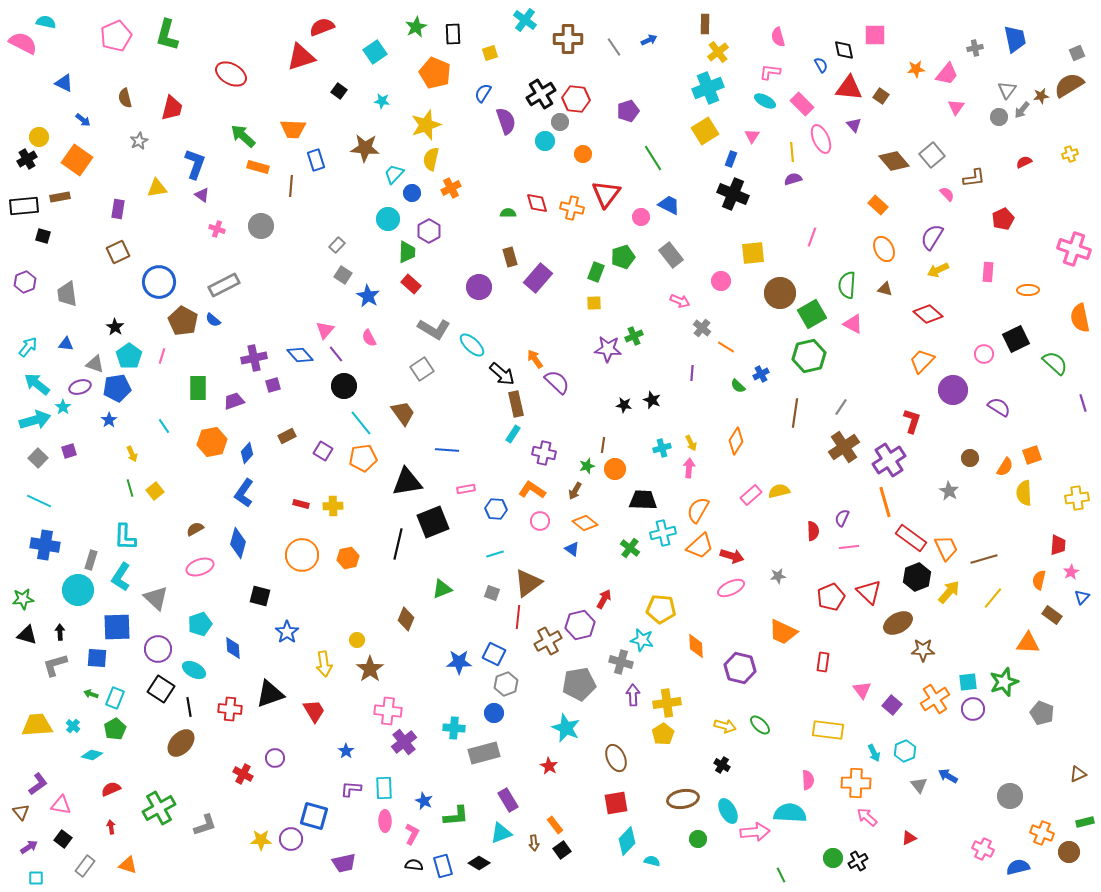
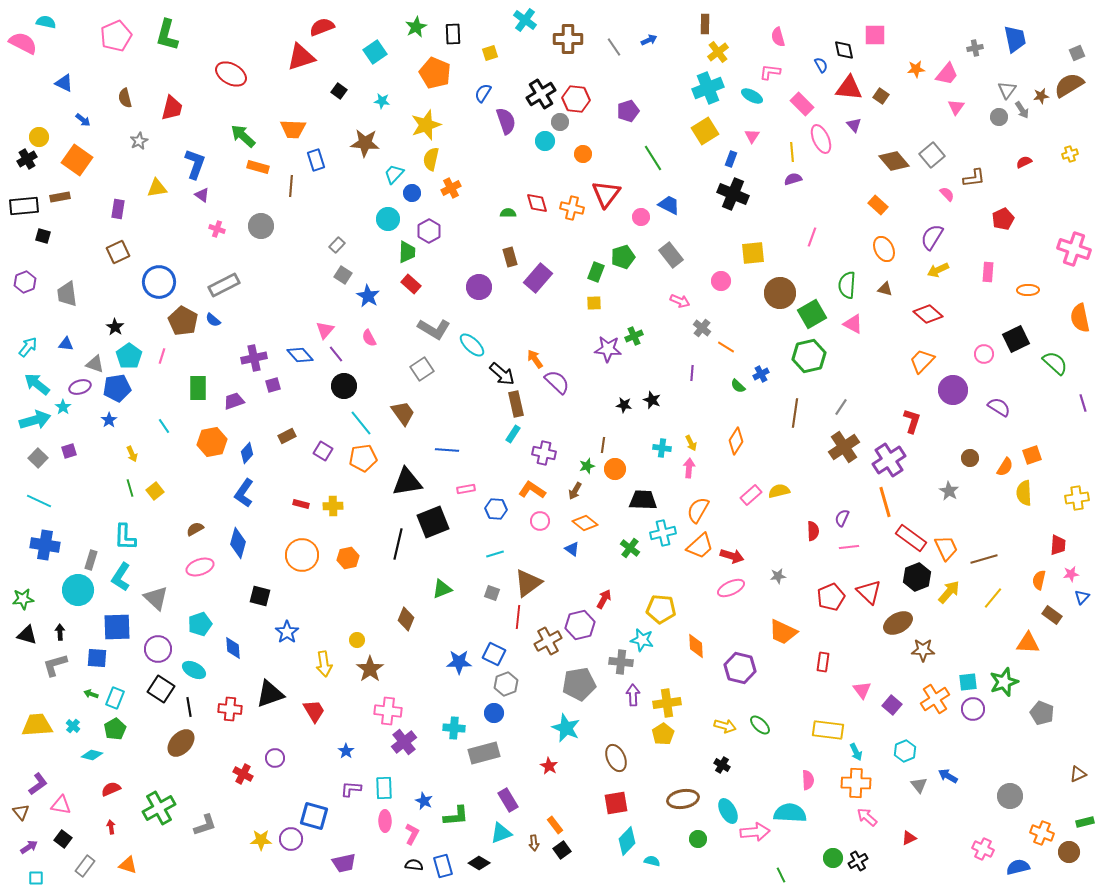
cyan ellipse at (765, 101): moved 13 px left, 5 px up
gray arrow at (1022, 110): rotated 72 degrees counterclockwise
brown star at (365, 148): moved 5 px up
cyan cross at (662, 448): rotated 24 degrees clockwise
pink star at (1071, 572): moved 2 px down; rotated 21 degrees clockwise
gray cross at (621, 662): rotated 10 degrees counterclockwise
cyan arrow at (874, 753): moved 18 px left, 1 px up
